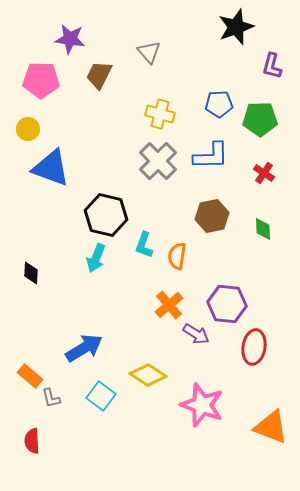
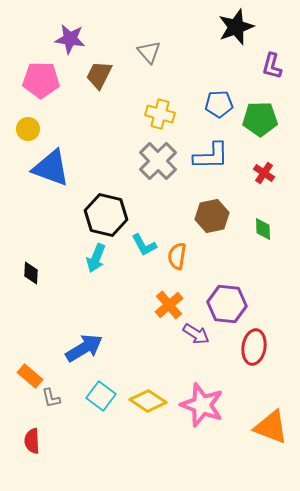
cyan L-shape: rotated 48 degrees counterclockwise
yellow diamond: moved 26 px down
